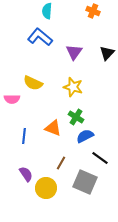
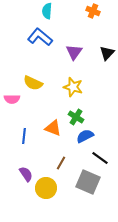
gray square: moved 3 px right
